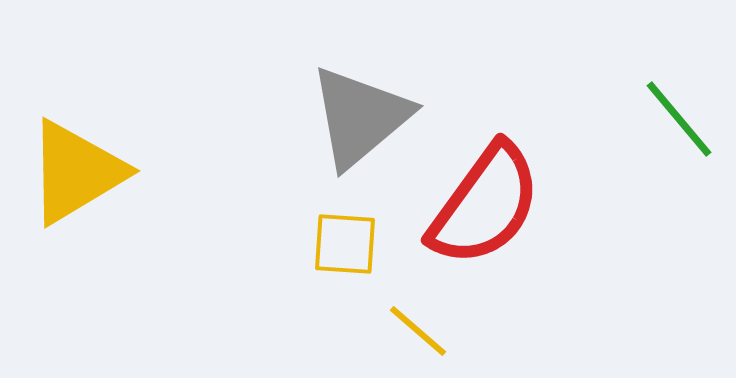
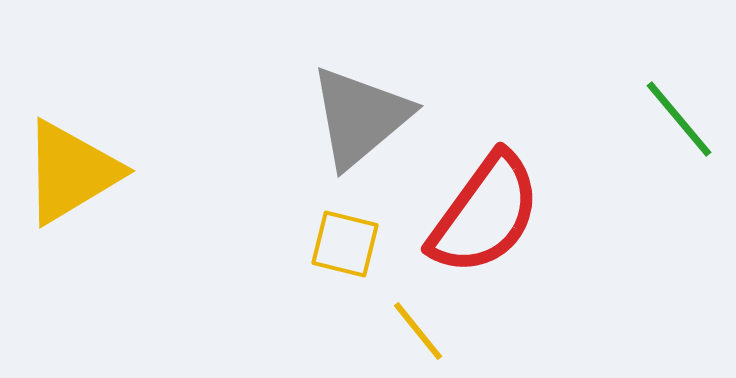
yellow triangle: moved 5 px left
red semicircle: moved 9 px down
yellow square: rotated 10 degrees clockwise
yellow line: rotated 10 degrees clockwise
